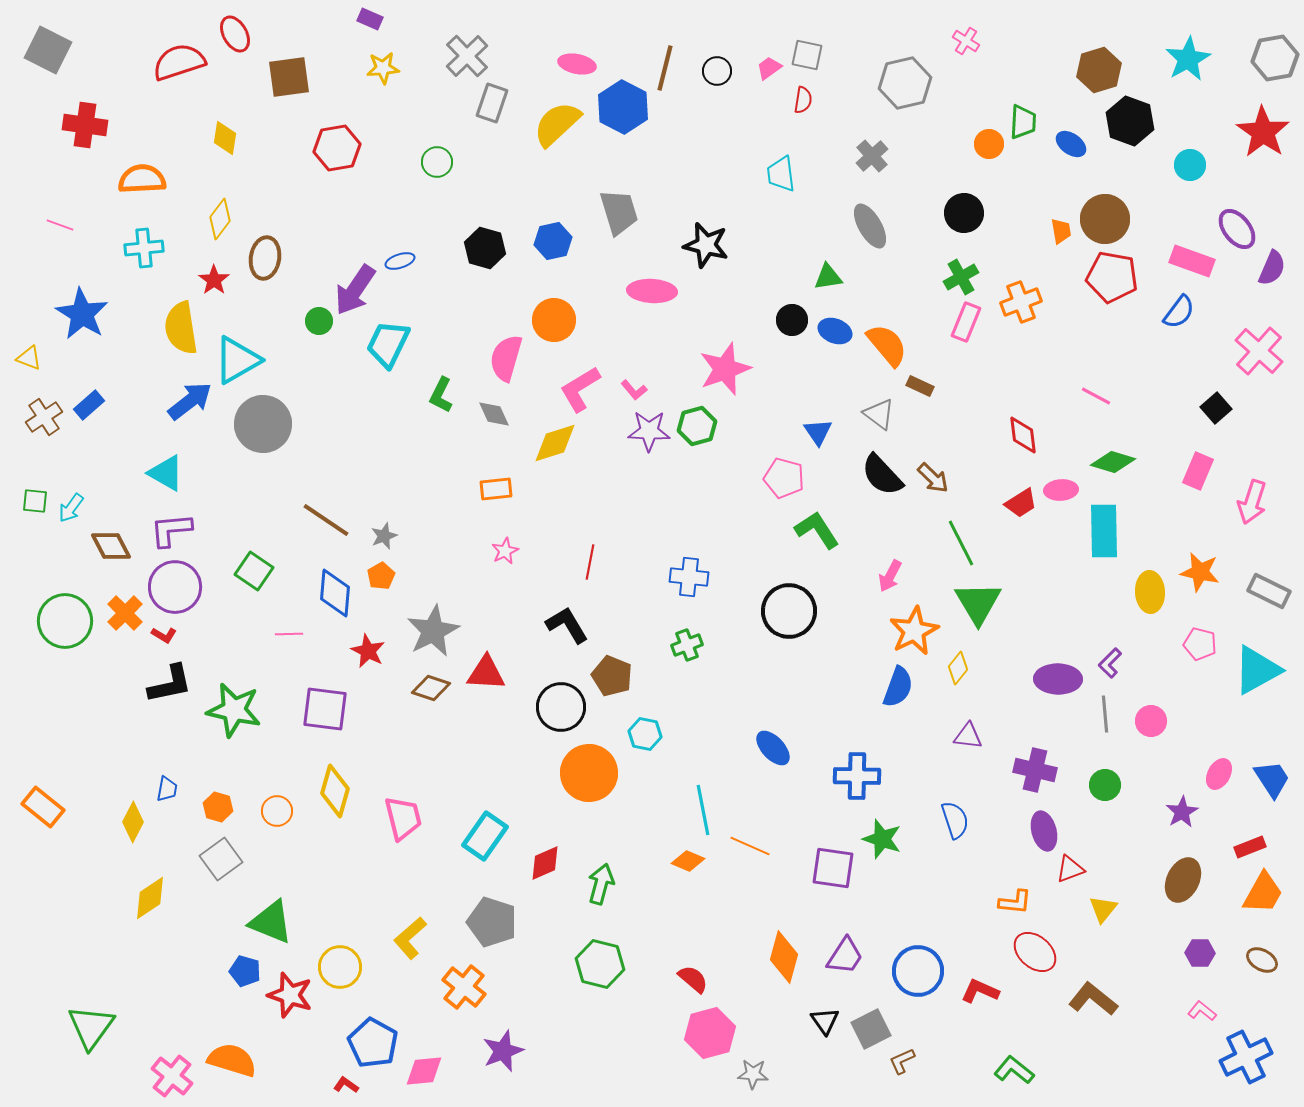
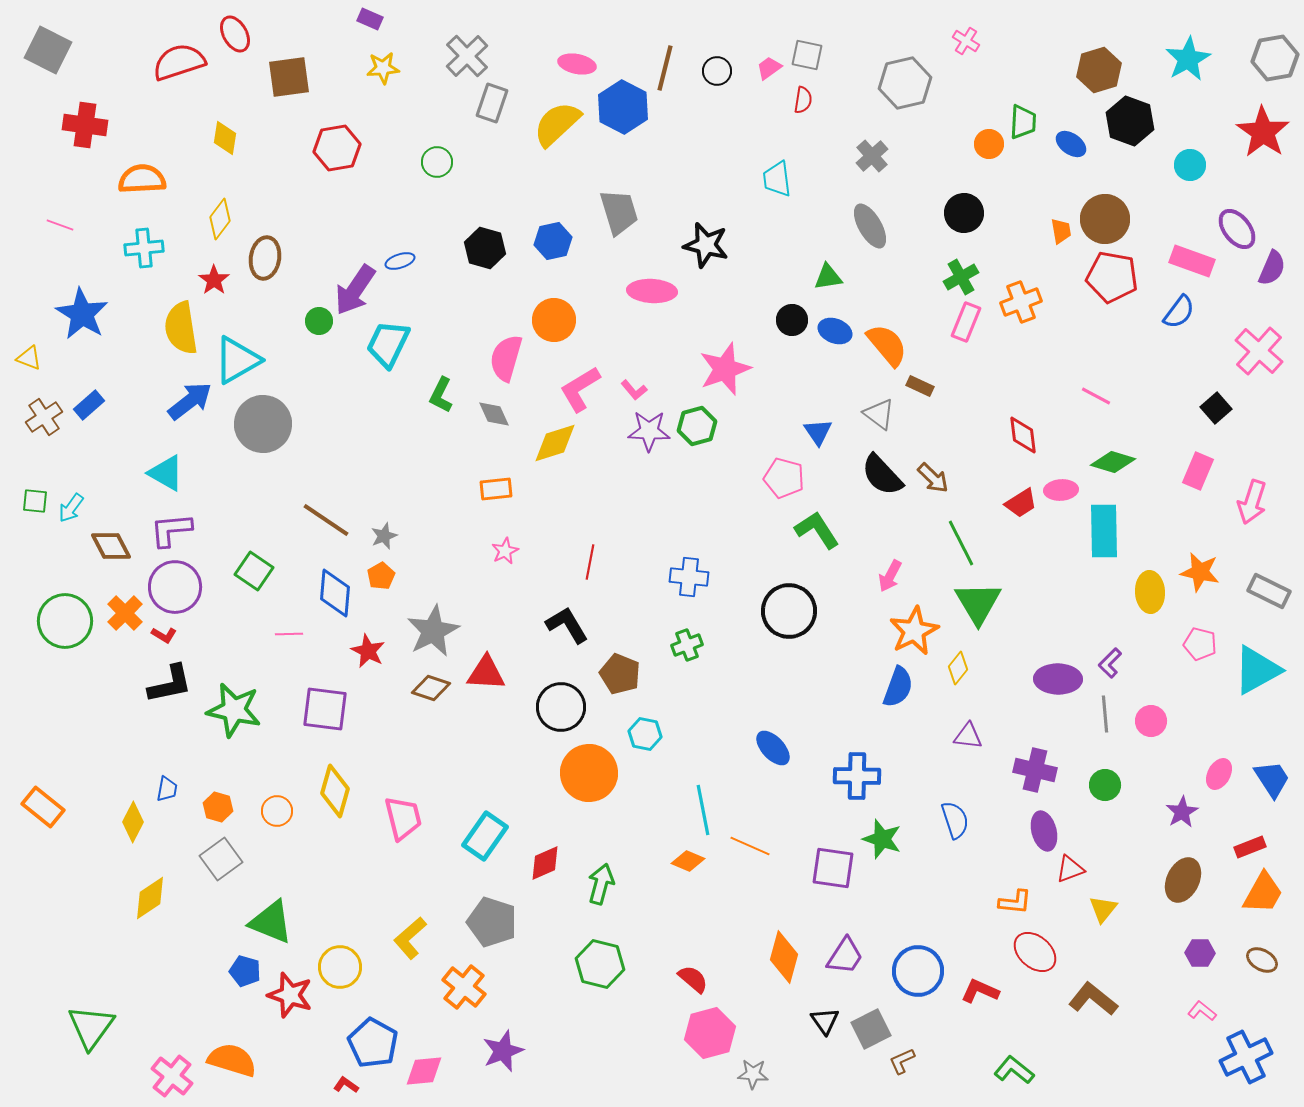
cyan trapezoid at (781, 174): moved 4 px left, 5 px down
brown pentagon at (612, 676): moved 8 px right, 2 px up
